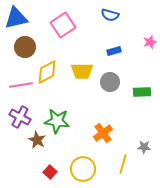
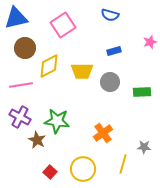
brown circle: moved 1 px down
yellow diamond: moved 2 px right, 6 px up
